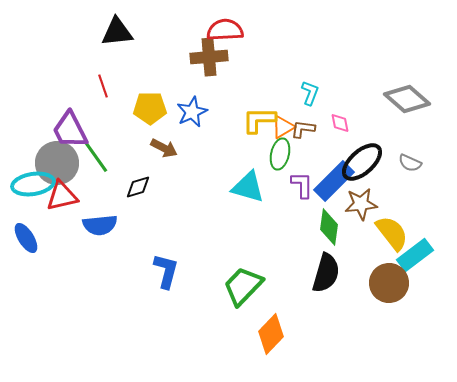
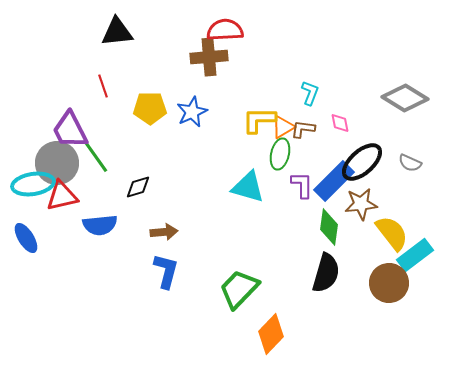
gray diamond: moved 2 px left, 1 px up; rotated 9 degrees counterclockwise
brown arrow: moved 84 px down; rotated 32 degrees counterclockwise
green trapezoid: moved 4 px left, 3 px down
